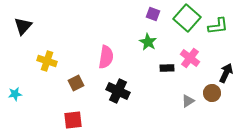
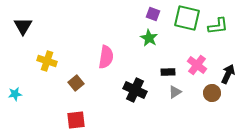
green square: rotated 28 degrees counterclockwise
black triangle: rotated 12 degrees counterclockwise
green star: moved 1 px right, 4 px up
pink cross: moved 7 px right, 7 px down
black rectangle: moved 1 px right, 4 px down
black arrow: moved 2 px right, 1 px down
brown square: rotated 14 degrees counterclockwise
black cross: moved 17 px right, 1 px up
gray triangle: moved 13 px left, 9 px up
red square: moved 3 px right
